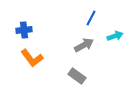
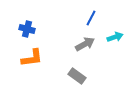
blue cross: moved 3 px right, 1 px up; rotated 21 degrees clockwise
cyan arrow: moved 1 px down
gray arrow: moved 1 px right, 1 px up
orange L-shape: rotated 60 degrees counterclockwise
